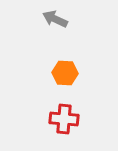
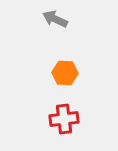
red cross: rotated 12 degrees counterclockwise
